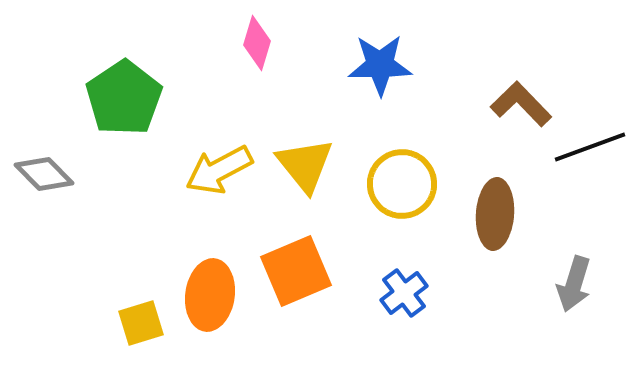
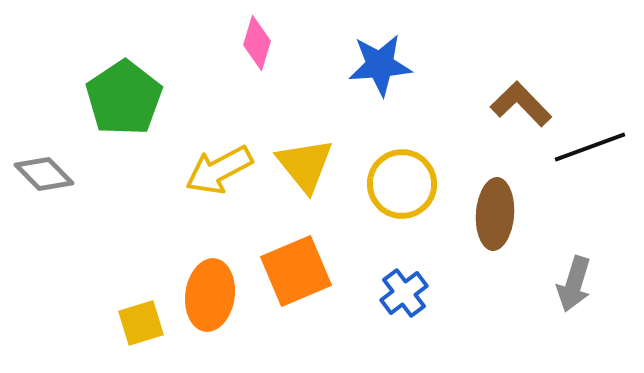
blue star: rotated 4 degrees counterclockwise
